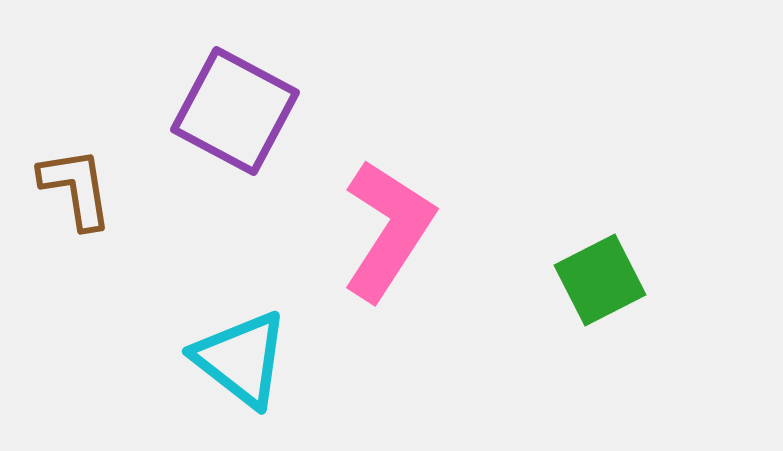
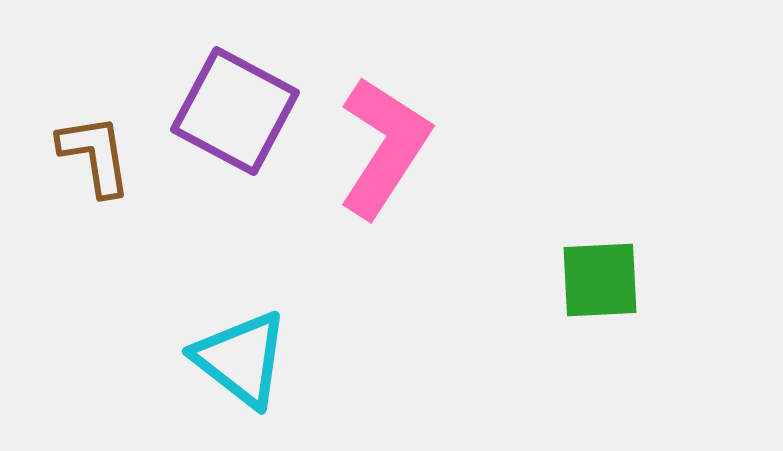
brown L-shape: moved 19 px right, 33 px up
pink L-shape: moved 4 px left, 83 px up
green square: rotated 24 degrees clockwise
